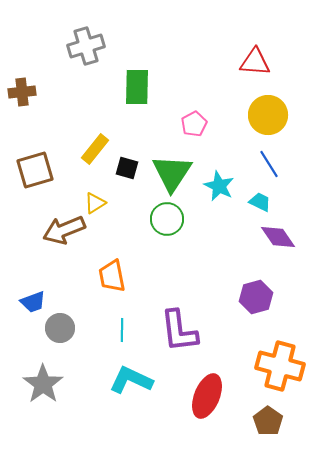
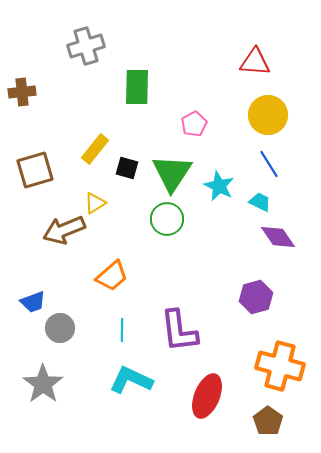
orange trapezoid: rotated 120 degrees counterclockwise
